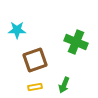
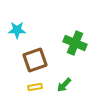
green cross: moved 1 px left, 1 px down
green arrow: rotated 21 degrees clockwise
